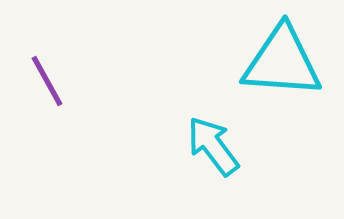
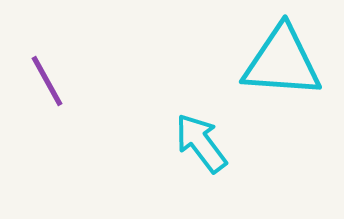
cyan arrow: moved 12 px left, 3 px up
